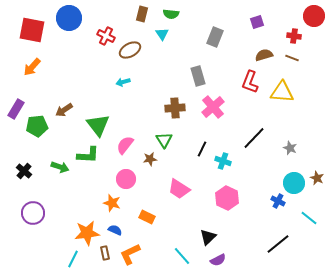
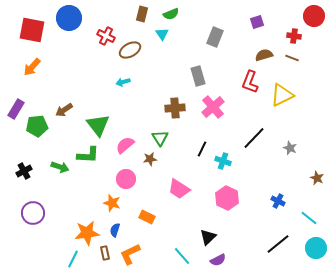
green semicircle at (171, 14): rotated 28 degrees counterclockwise
yellow triangle at (282, 92): moved 3 px down; rotated 30 degrees counterclockwise
green triangle at (164, 140): moved 4 px left, 2 px up
pink semicircle at (125, 145): rotated 12 degrees clockwise
black cross at (24, 171): rotated 21 degrees clockwise
cyan circle at (294, 183): moved 22 px right, 65 px down
blue semicircle at (115, 230): rotated 96 degrees counterclockwise
